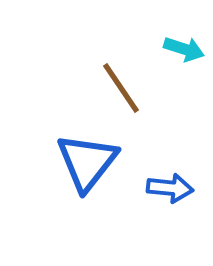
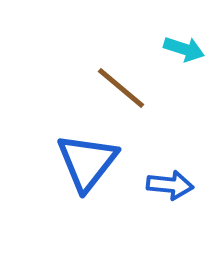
brown line: rotated 16 degrees counterclockwise
blue arrow: moved 3 px up
